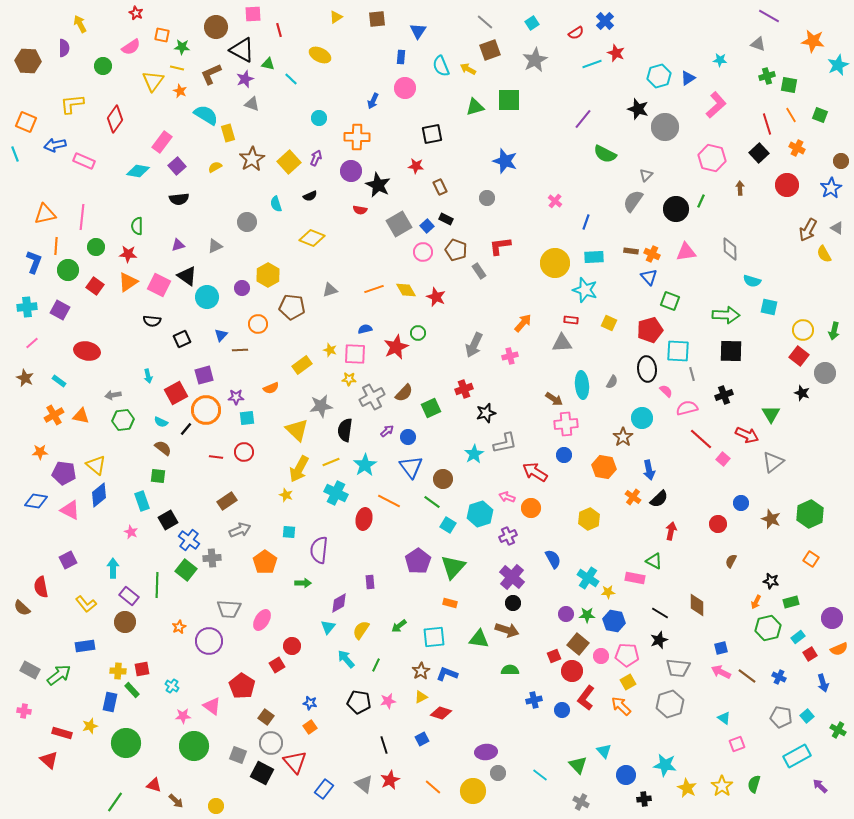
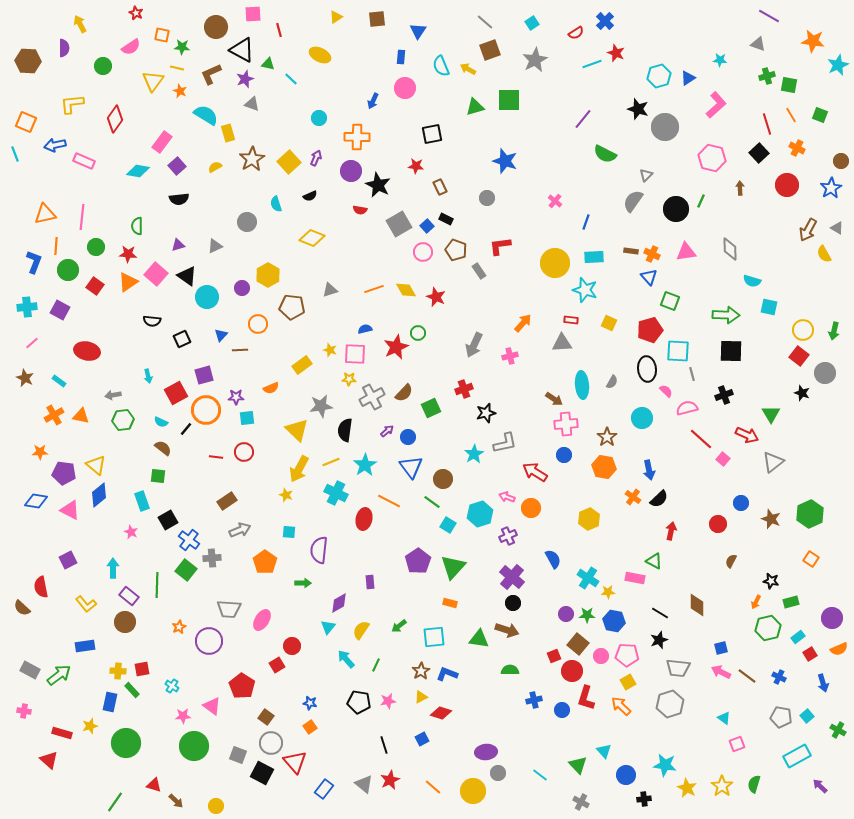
pink square at (159, 285): moved 3 px left, 11 px up; rotated 15 degrees clockwise
brown star at (623, 437): moved 16 px left
red L-shape at (586, 698): rotated 20 degrees counterclockwise
